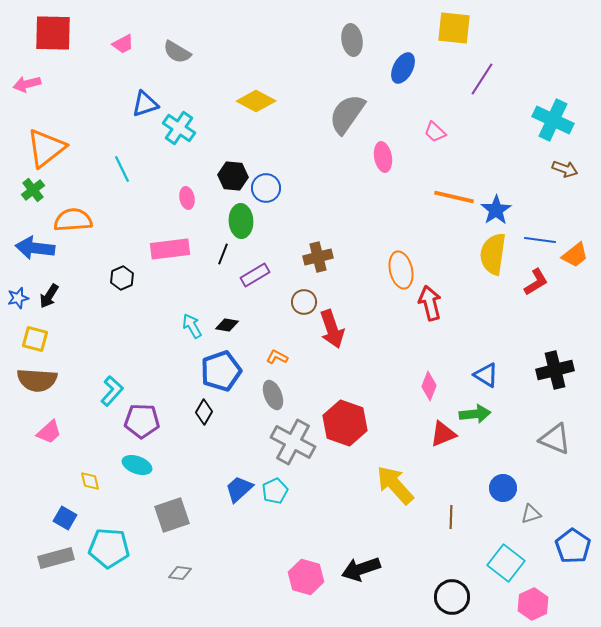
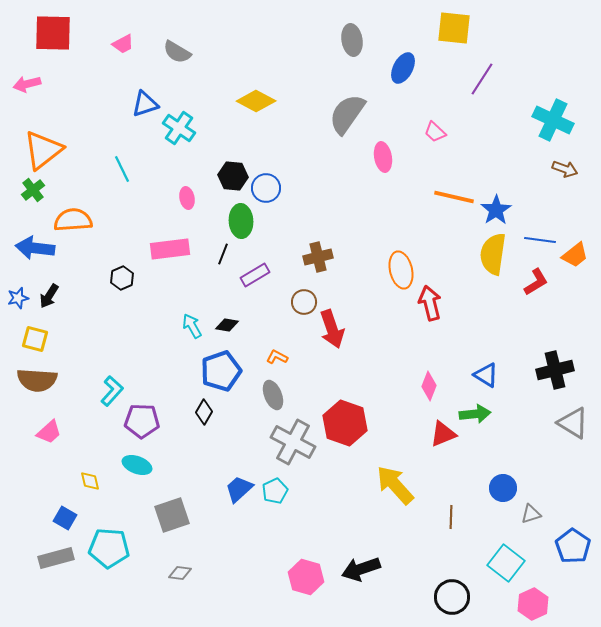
orange triangle at (46, 148): moved 3 px left, 2 px down
gray triangle at (555, 439): moved 18 px right, 16 px up; rotated 8 degrees clockwise
